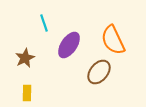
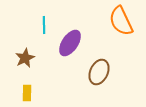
cyan line: moved 2 px down; rotated 18 degrees clockwise
orange semicircle: moved 8 px right, 19 px up
purple ellipse: moved 1 px right, 2 px up
brown ellipse: rotated 15 degrees counterclockwise
